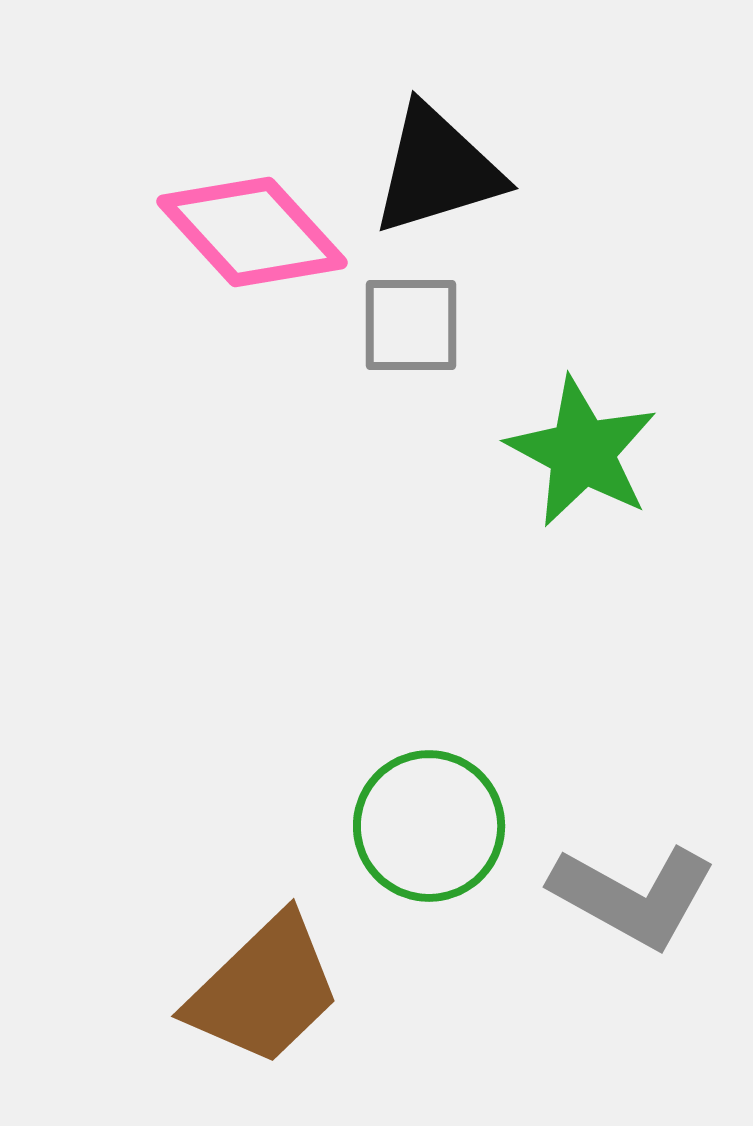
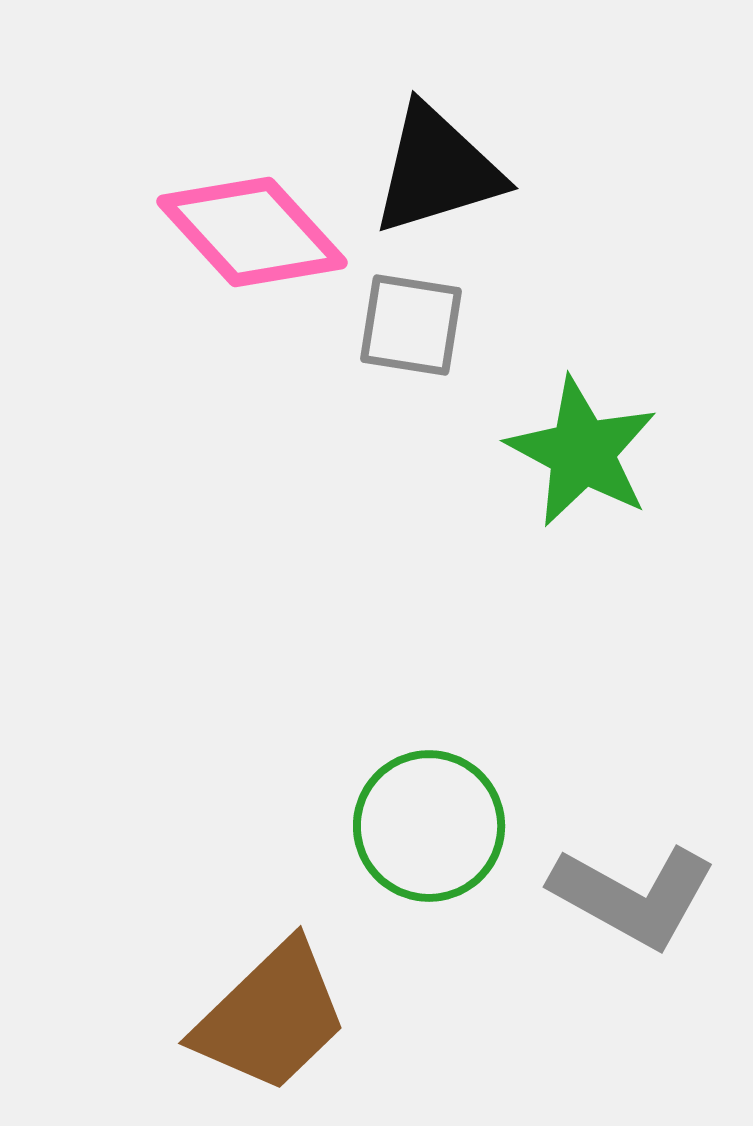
gray square: rotated 9 degrees clockwise
brown trapezoid: moved 7 px right, 27 px down
